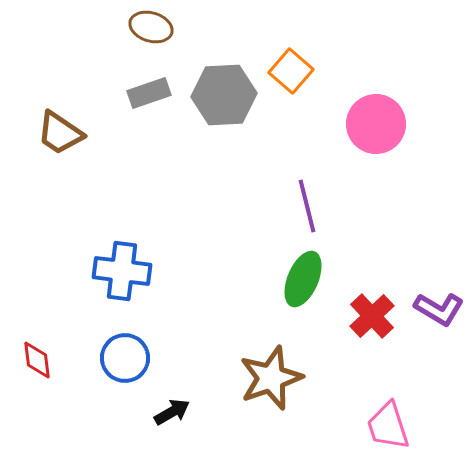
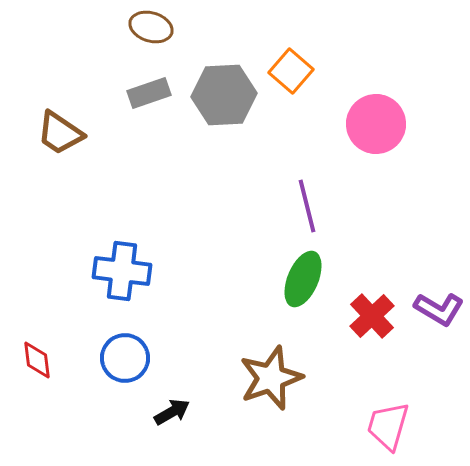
pink trapezoid: rotated 34 degrees clockwise
